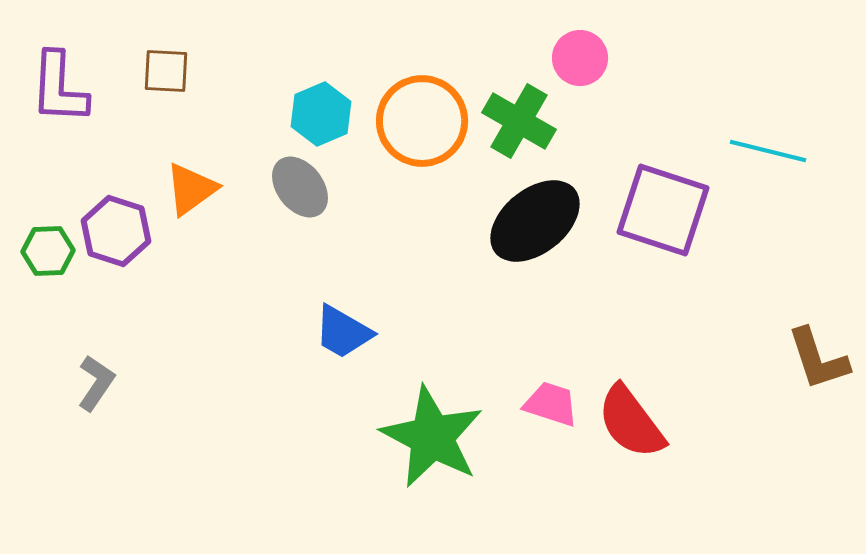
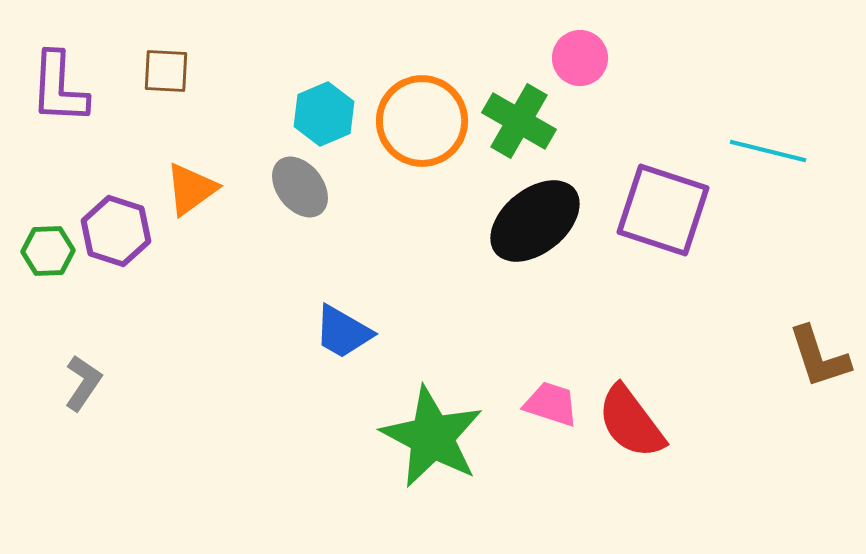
cyan hexagon: moved 3 px right
brown L-shape: moved 1 px right, 2 px up
gray L-shape: moved 13 px left
